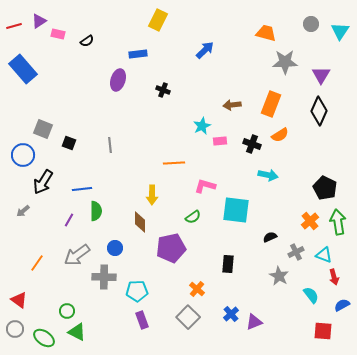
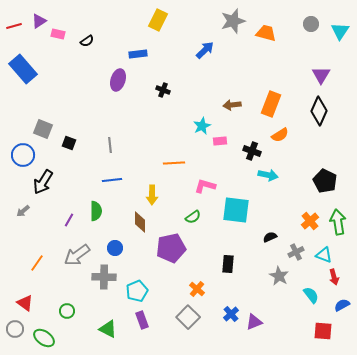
gray star at (285, 62): moved 52 px left, 41 px up; rotated 15 degrees counterclockwise
black cross at (252, 144): moved 7 px down
black pentagon at (325, 188): moved 7 px up
blue line at (82, 189): moved 30 px right, 9 px up
cyan pentagon at (137, 291): rotated 20 degrees counterclockwise
red triangle at (19, 300): moved 6 px right, 3 px down
green triangle at (77, 332): moved 31 px right, 3 px up
